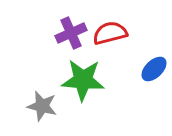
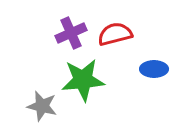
red semicircle: moved 5 px right, 1 px down
blue ellipse: rotated 44 degrees clockwise
green star: rotated 9 degrees counterclockwise
